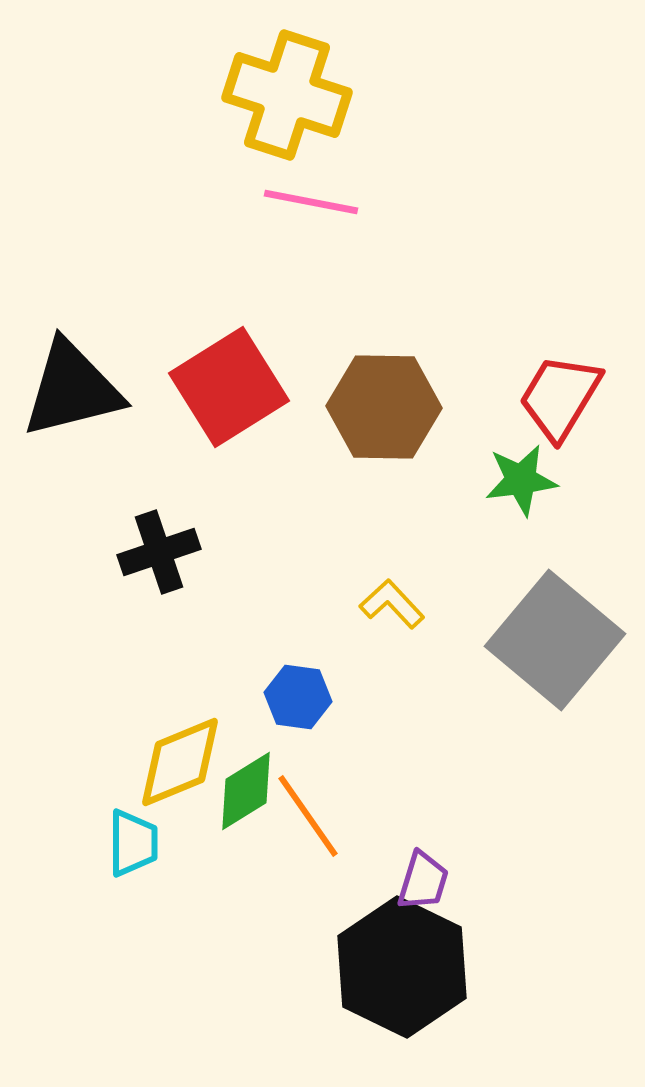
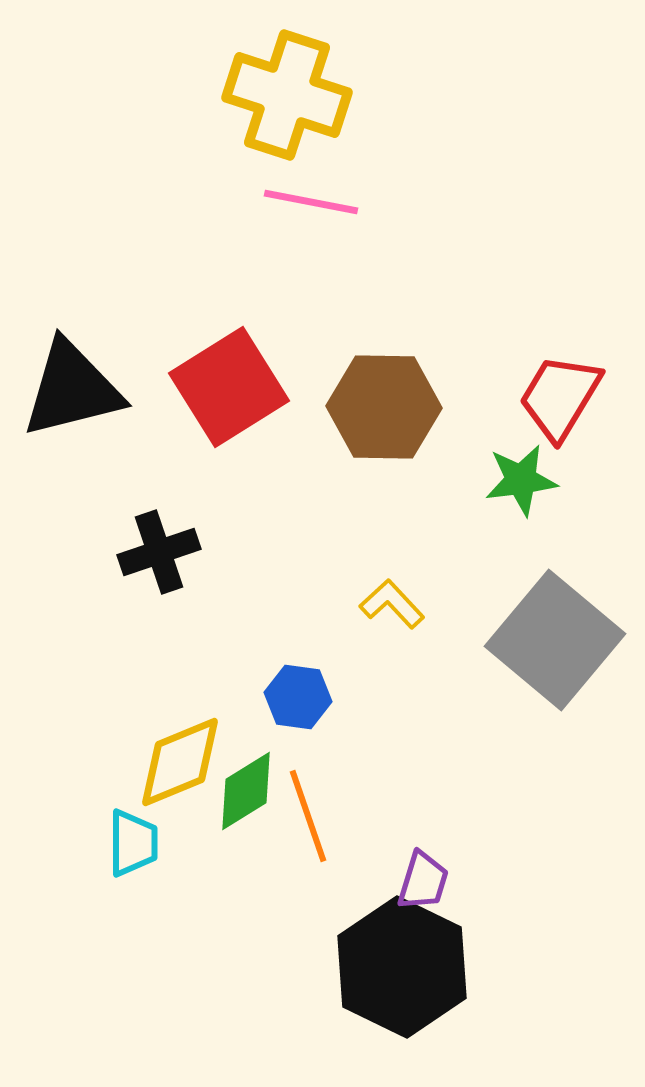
orange line: rotated 16 degrees clockwise
